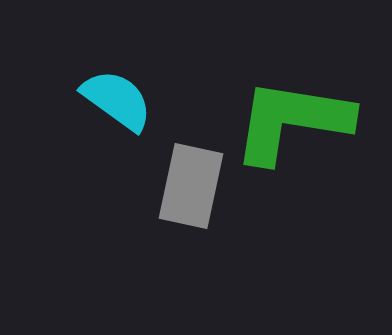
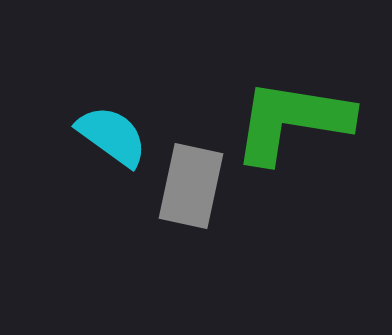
cyan semicircle: moved 5 px left, 36 px down
